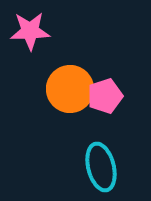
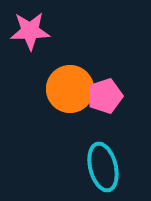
cyan ellipse: moved 2 px right
